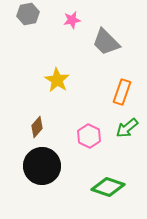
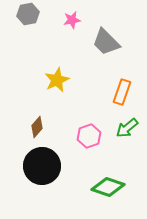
yellow star: rotated 15 degrees clockwise
pink hexagon: rotated 15 degrees clockwise
